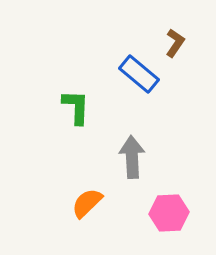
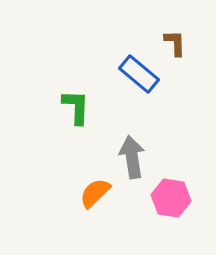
brown L-shape: rotated 36 degrees counterclockwise
gray arrow: rotated 6 degrees counterclockwise
orange semicircle: moved 8 px right, 10 px up
pink hexagon: moved 2 px right, 15 px up; rotated 12 degrees clockwise
